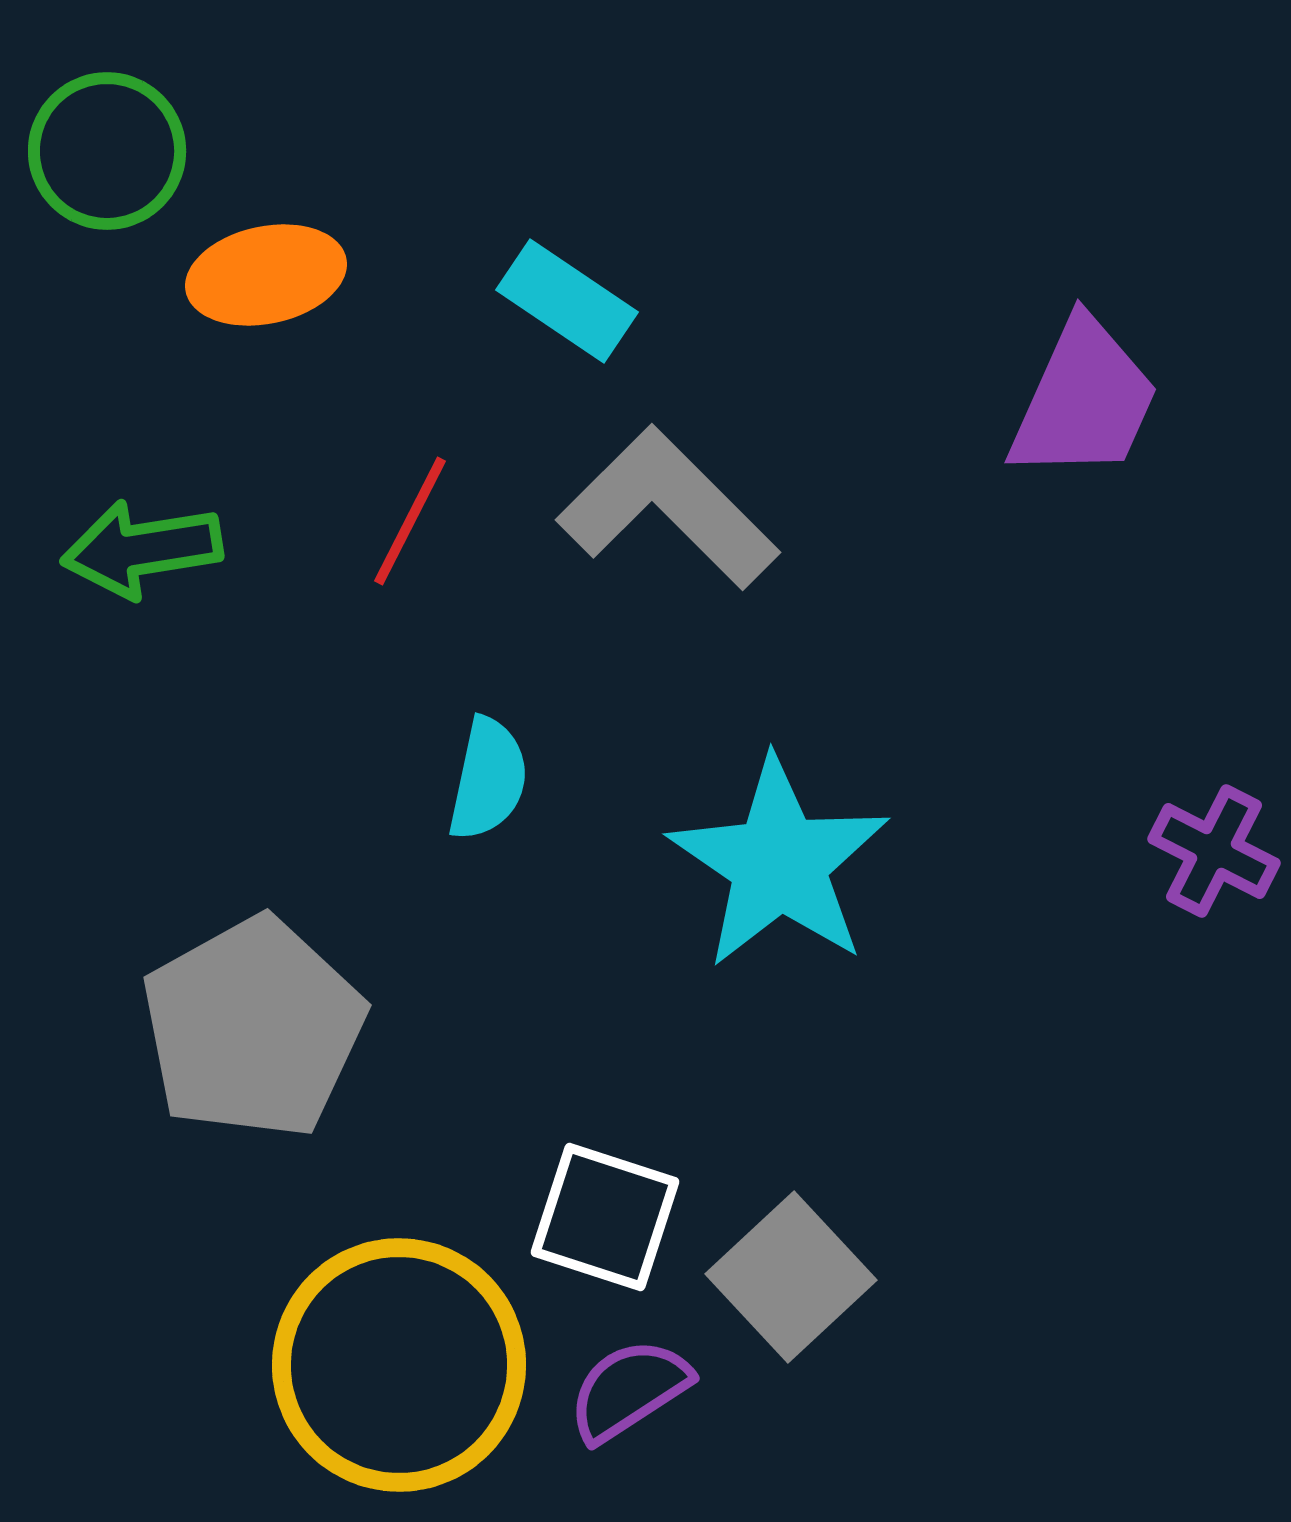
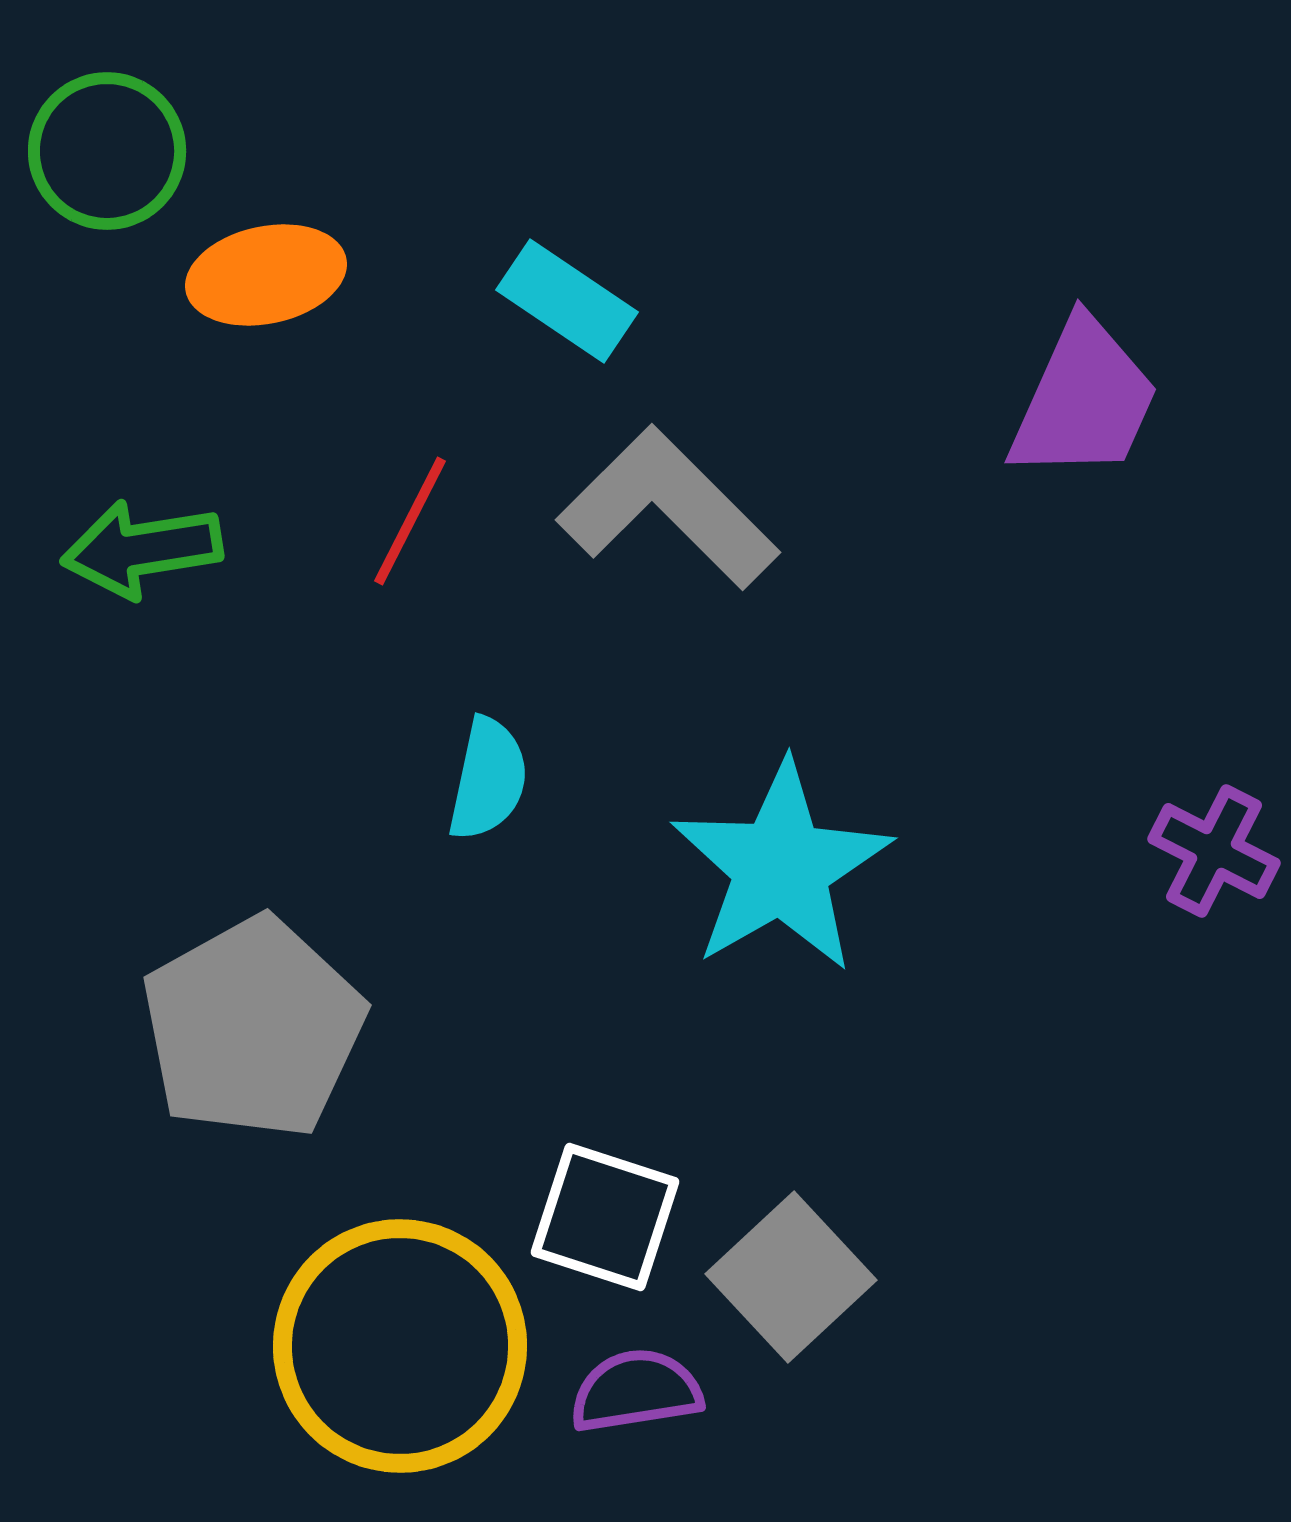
cyan star: moved 2 px right, 4 px down; rotated 8 degrees clockwise
yellow circle: moved 1 px right, 19 px up
purple semicircle: moved 7 px right, 1 px down; rotated 24 degrees clockwise
